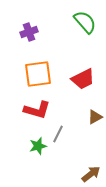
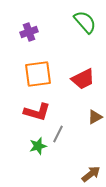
red L-shape: moved 2 px down
